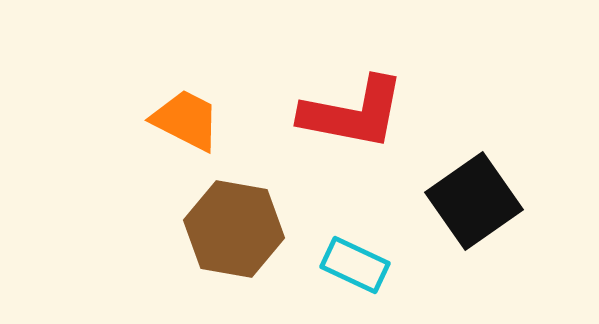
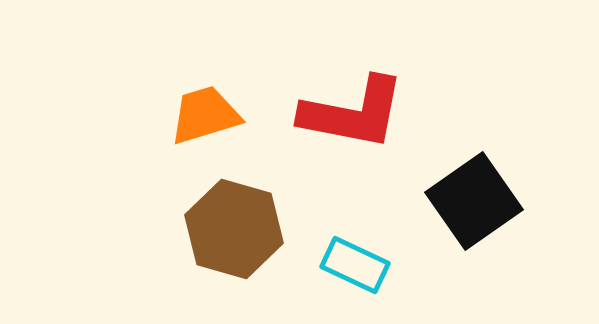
orange trapezoid: moved 19 px right, 5 px up; rotated 44 degrees counterclockwise
brown hexagon: rotated 6 degrees clockwise
